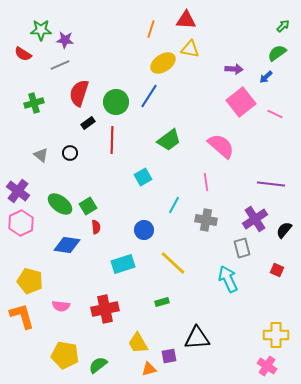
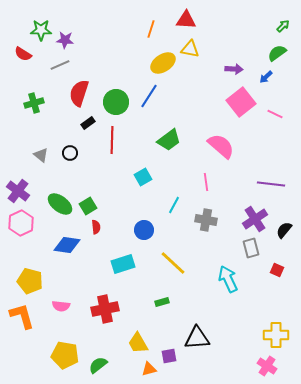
gray rectangle at (242, 248): moved 9 px right
